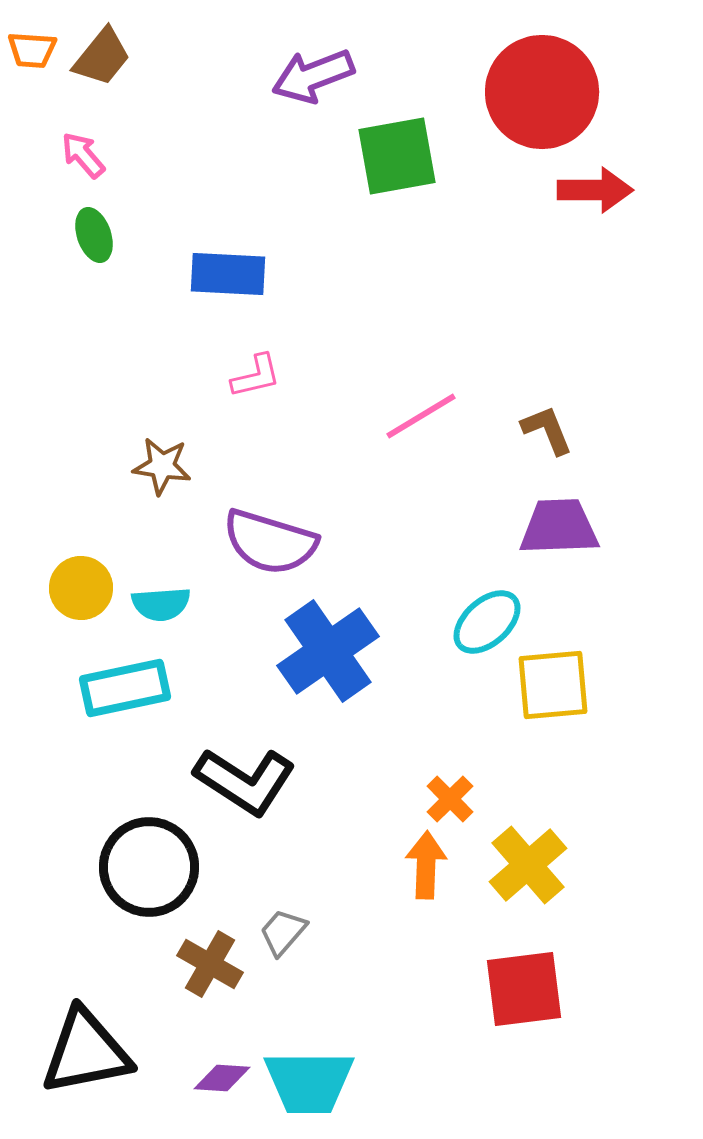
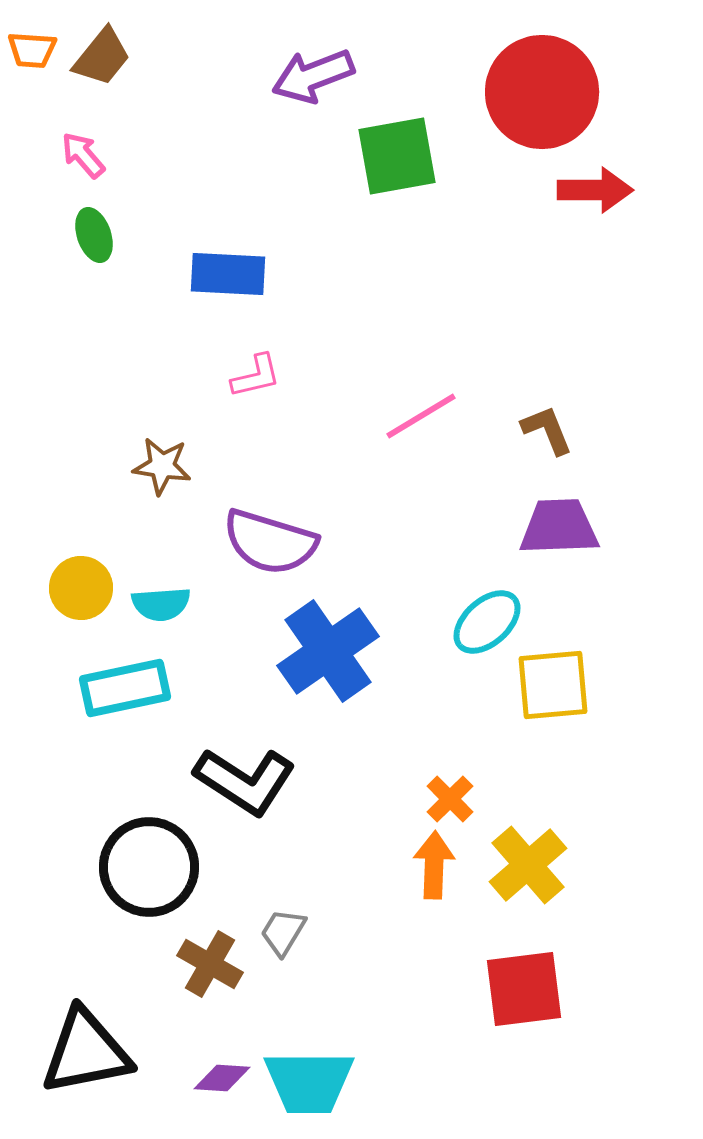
orange arrow: moved 8 px right
gray trapezoid: rotated 10 degrees counterclockwise
